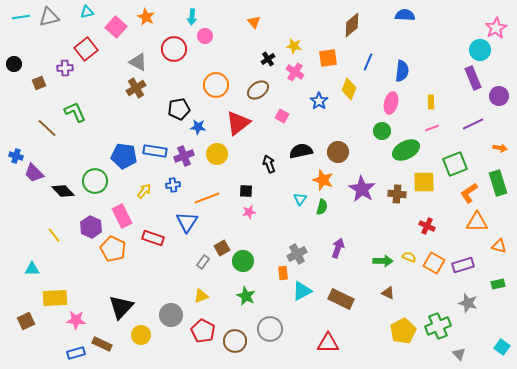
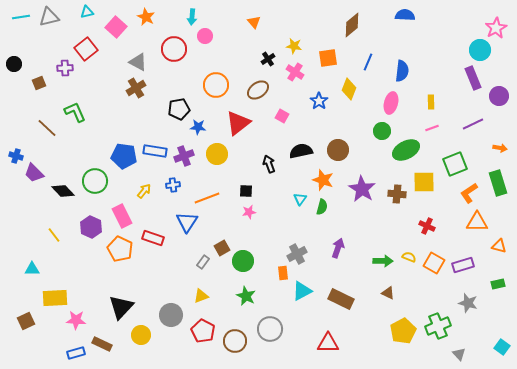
brown circle at (338, 152): moved 2 px up
orange pentagon at (113, 249): moved 7 px right
